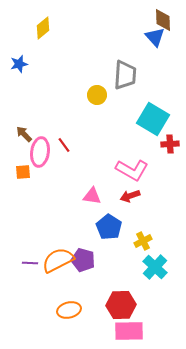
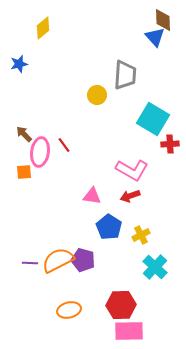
orange square: moved 1 px right
yellow cross: moved 2 px left, 6 px up
